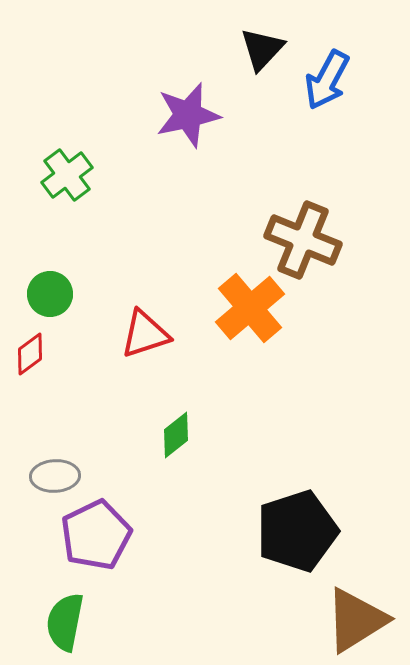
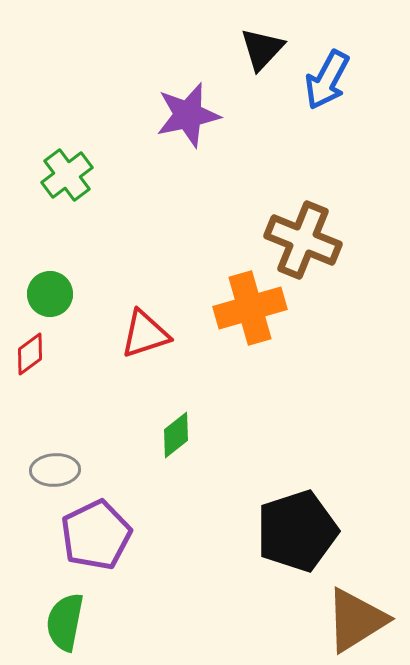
orange cross: rotated 24 degrees clockwise
gray ellipse: moved 6 px up
